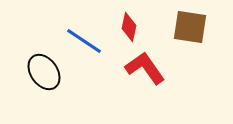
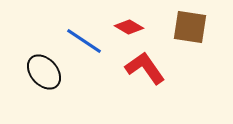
red diamond: rotated 72 degrees counterclockwise
black ellipse: rotated 6 degrees counterclockwise
